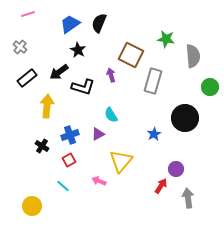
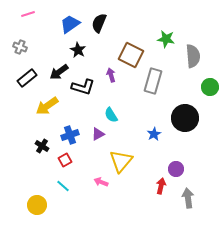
gray cross: rotated 16 degrees counterclockwise
yellow arrow: rotated 130 degrees counterclockwise
red square: moved 4 px left
pink arrow: moved 2 px right, 1 px down
red arrow: rotated 21 degrees counterclockwise
yellow circle: moved 5 px right, 1 px up
